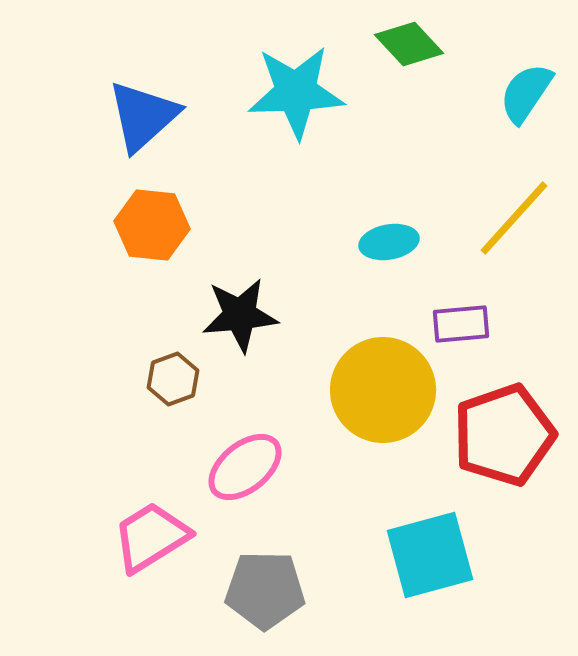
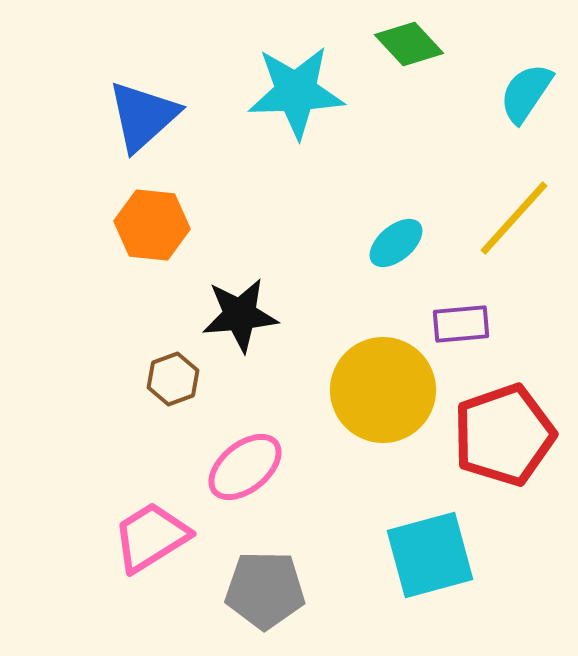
cyan ellipse: moved 7 px right, 1 px down; rotated 30 degrees counterclockwise
